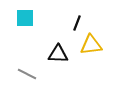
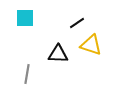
black line: rotated 35 degrees clockwise
yellow triangle: rotated 25 degrees clockwise
gray line: rotated 72 degrees clockwise
